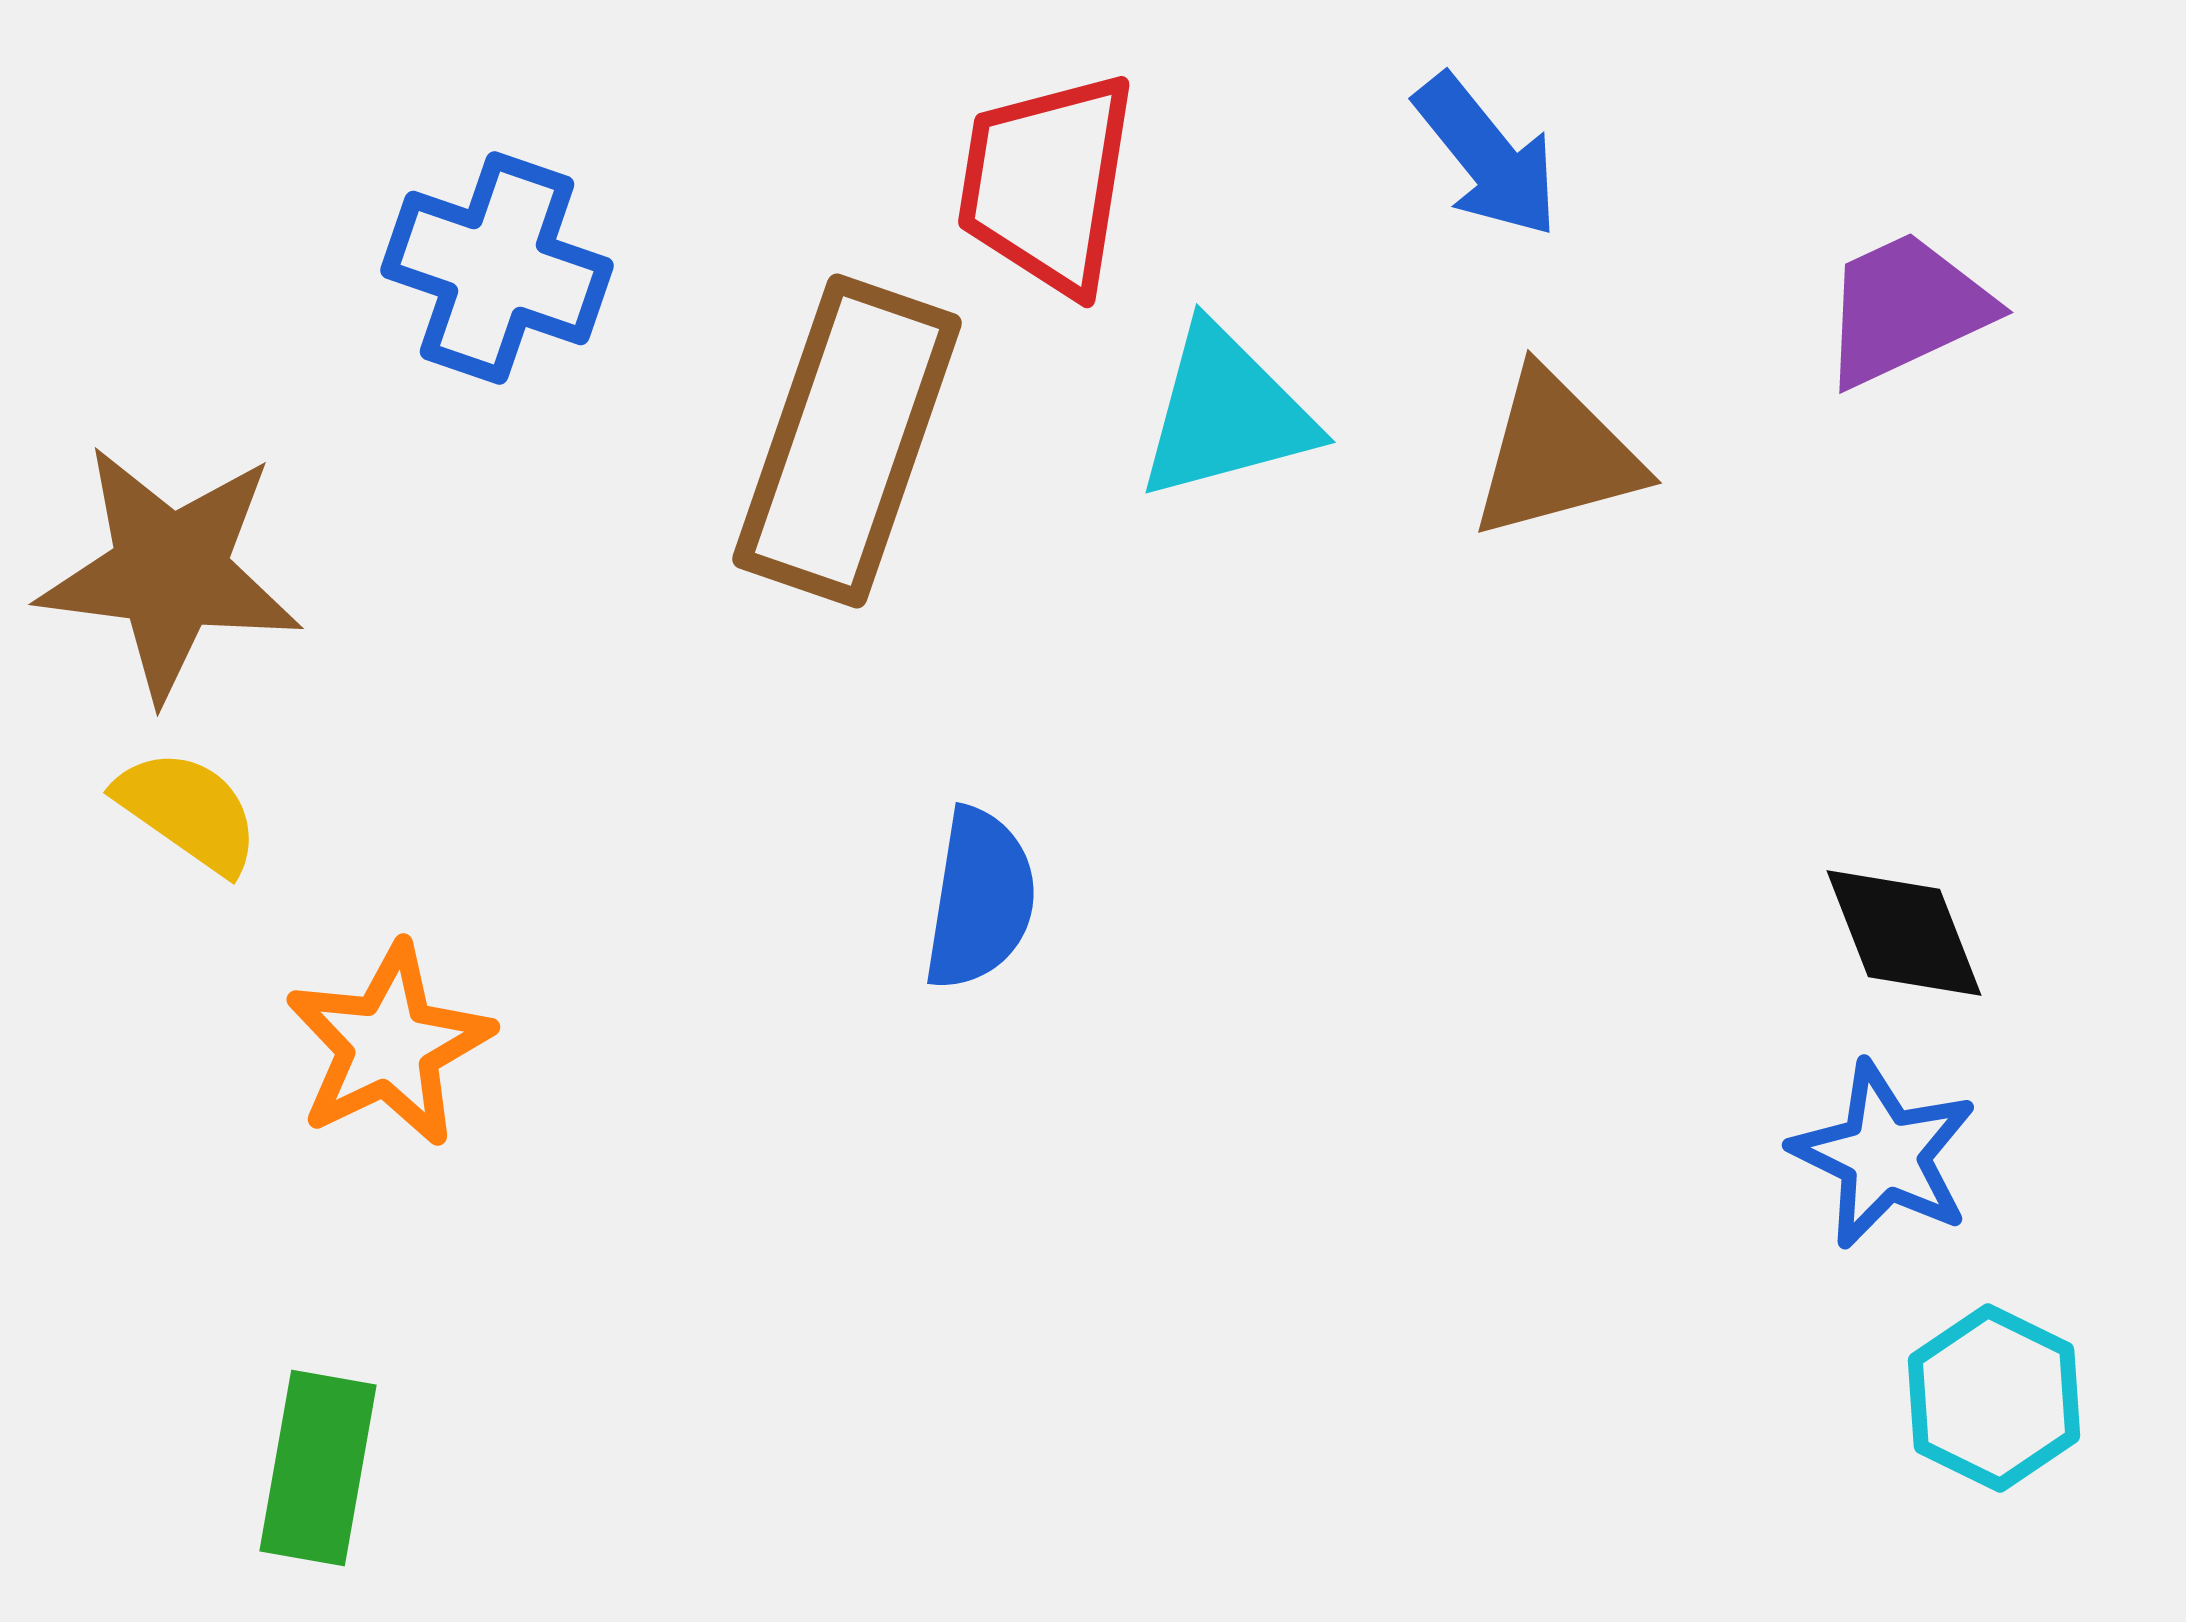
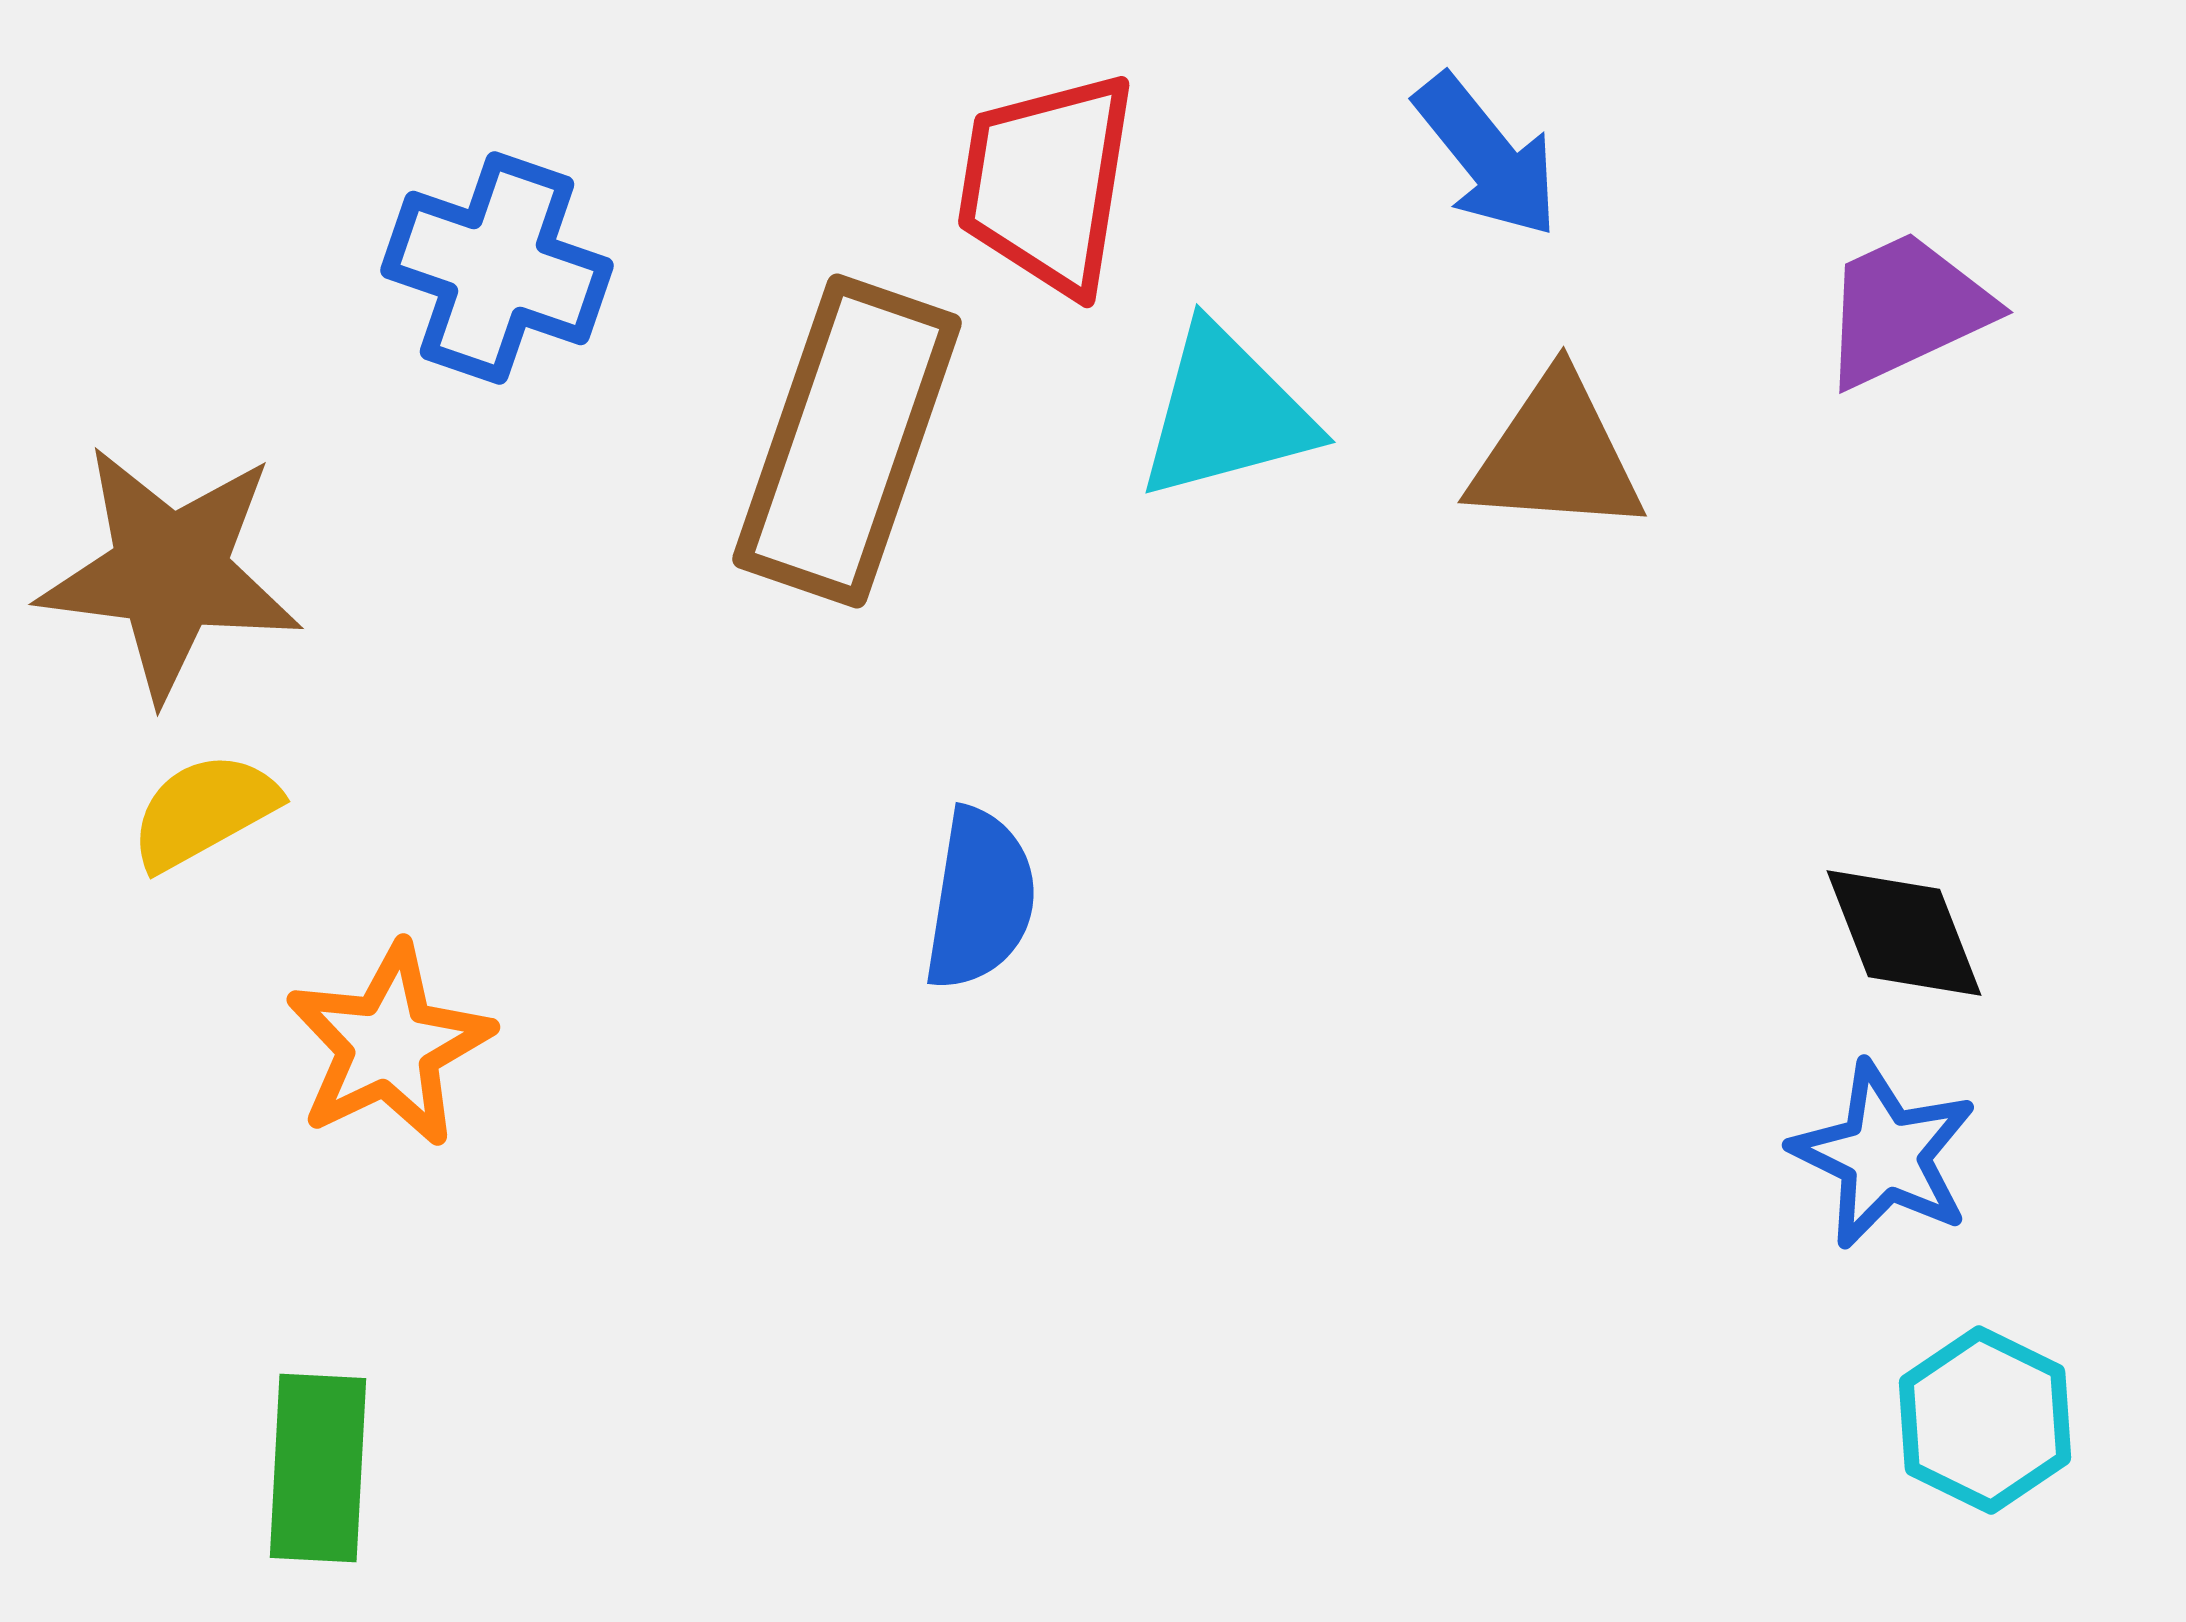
brown triangle: rotated 19 degrees clockwise
yellow semicircle: moved 16 px right; rotated 64 degrees counterclockwise
cyan hexagon: moved 9 px left, 22 px down
green rectangle: rotated 7 degrees counterclockwise
